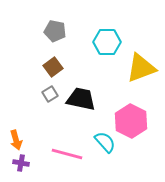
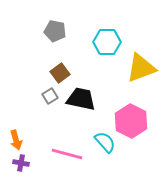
brown square: moved 7 px right, 6 px down
gray square: moved 2 px down
